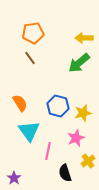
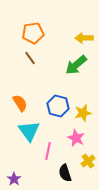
green arrow: moved 3 px left, 2 px down
pink star: rotated 24 degrees counterclockwise
purple star: moved 1 px down
